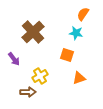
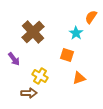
orange semicircle: moved 8 px right, 3 px down
cyan star: rotated 24 degrees clockwise
yellow cross: rotated 28 degrees counterclockwise
brown arrow: moved 1 px right, 1 px down
